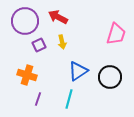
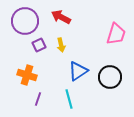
red arrow: moved 3 px right
yellow arrow: moved 1 px left, 3 px down
cyan line: rotated 30 degrees counterclockwise
